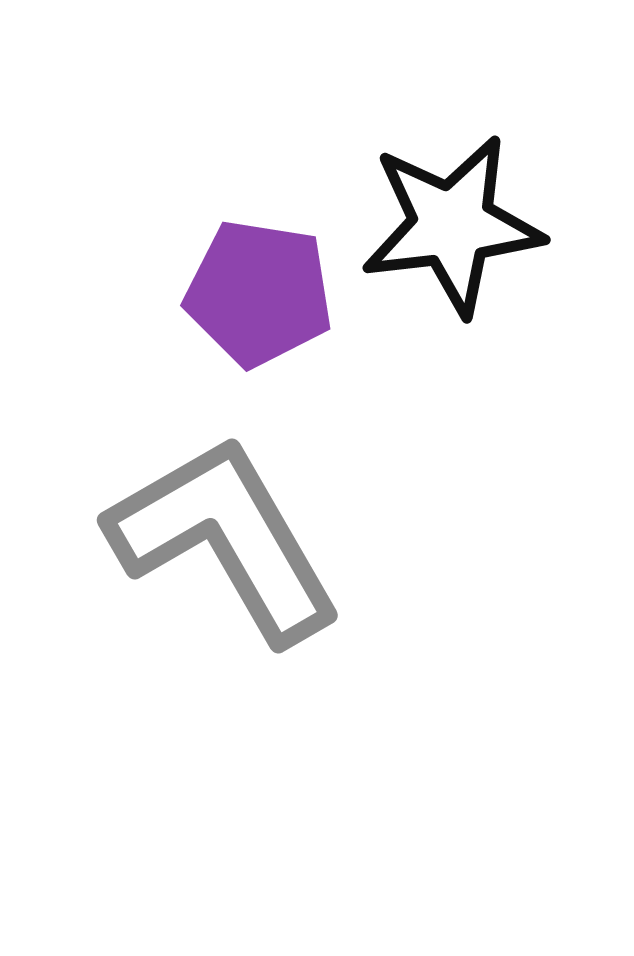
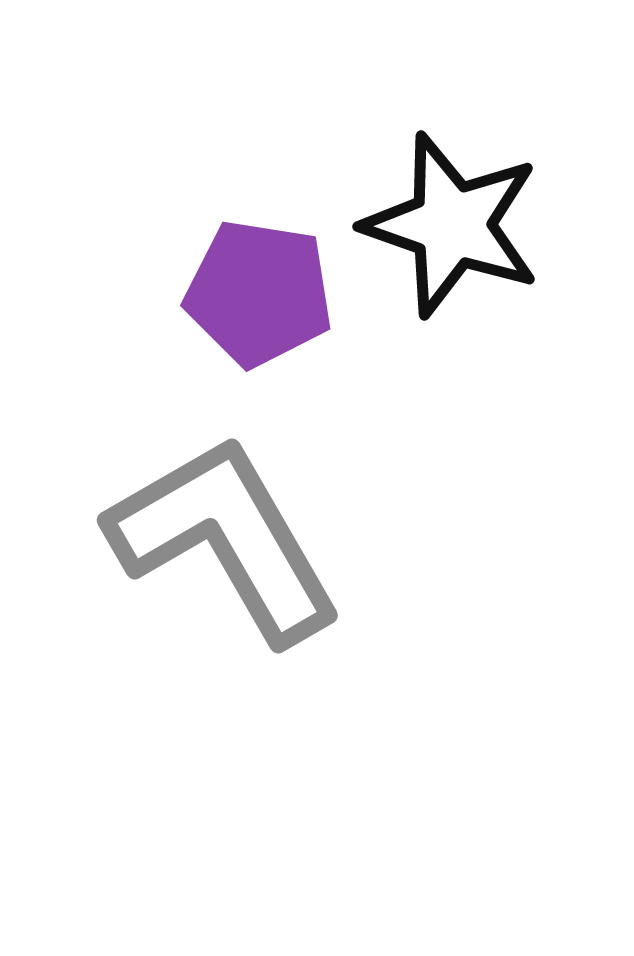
black star: rotated 26 degrees clockwise
